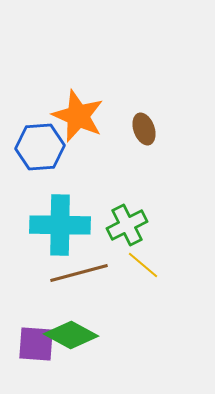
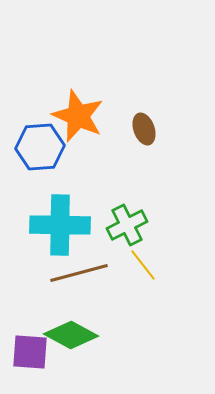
yellow line: rotated 12 degrees clockwise
purple square: moved 6 px left, 8 px down
